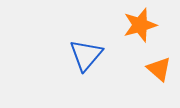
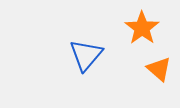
orange star: moved 2 px right, 3 px down; rotated 20 degrees counterclockwise
